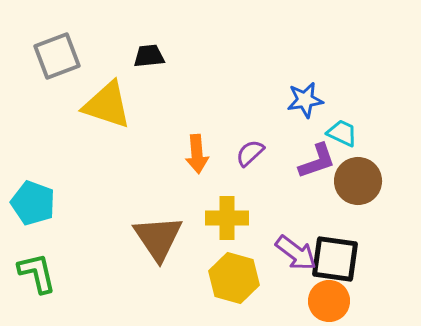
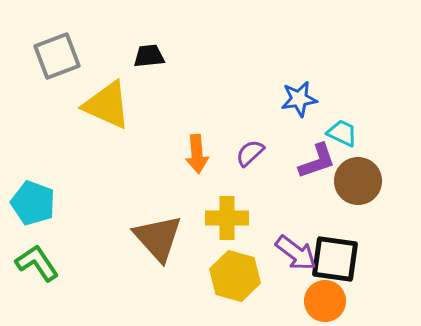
blue star: moved 6 px left, 1 px up
yellow triangle: rotated 6 degrees clockwise
brown triangle: rotated 8 degrees counterclockwise
green L-shape: moved 10 px up; rotated 21 degrees counterclockwise
yellow hexagon: moved 1 px right, 2 px up
orange circle: moved 4 px left
